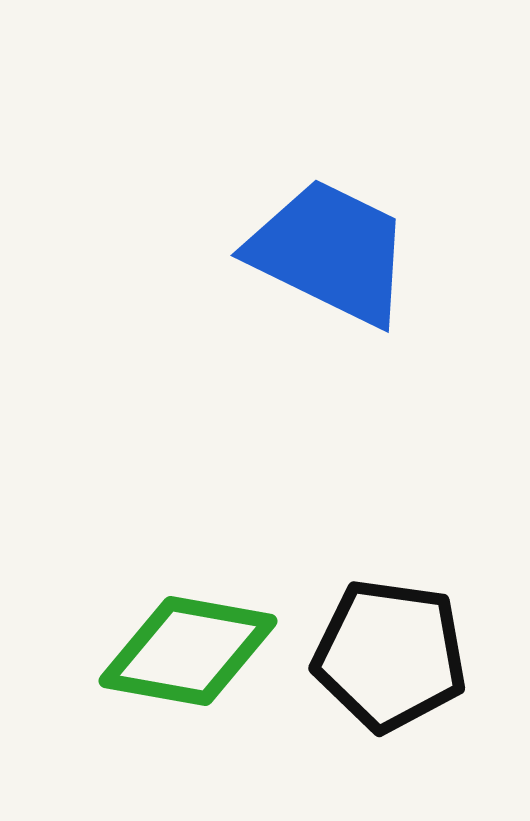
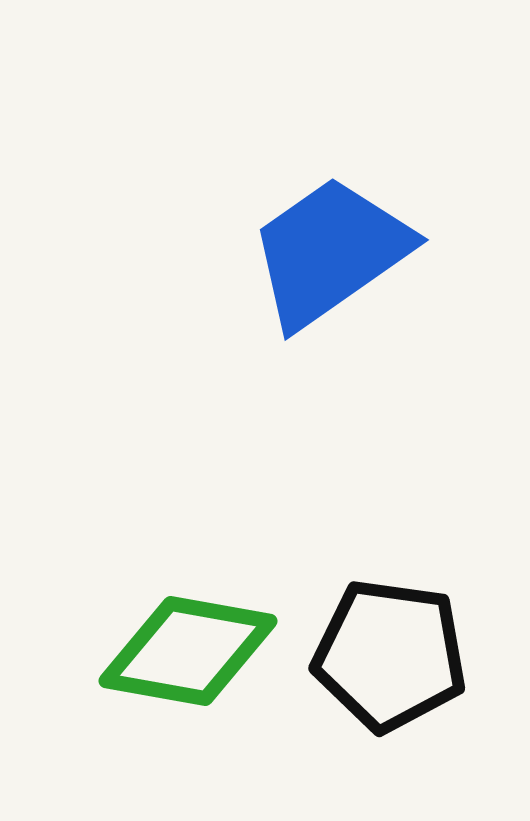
blue trapezoid: rotated 61 degrees counterclockwise
